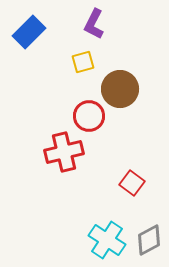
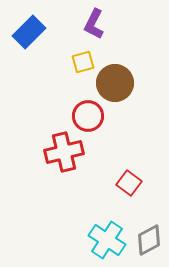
brown circle: moved 5 px left, 6 px up
red circle: moved 1 px left
red square: moved 3 px left
